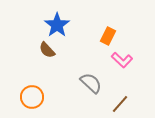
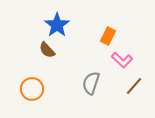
gray semicircle: rotated 115 degrees counterclockwise
orange circle: moved 8 px up
brown line: moved 14 px right, 18 px up
